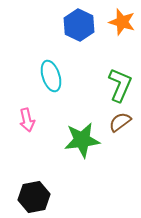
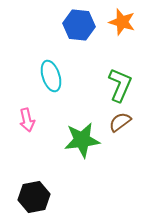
blue hexagon: rotated 20 degrees counterclockwise
